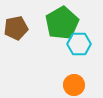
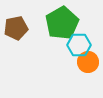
cyan hexagon: moved 1 px down
orange circle: moved 14 px right, 23 px up
